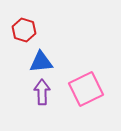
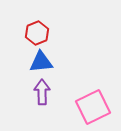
red hexagon: moved 13 px right, 3 px down; rotated 20 degrees clockwise
pink square: moved 7 px right, 18 px down
